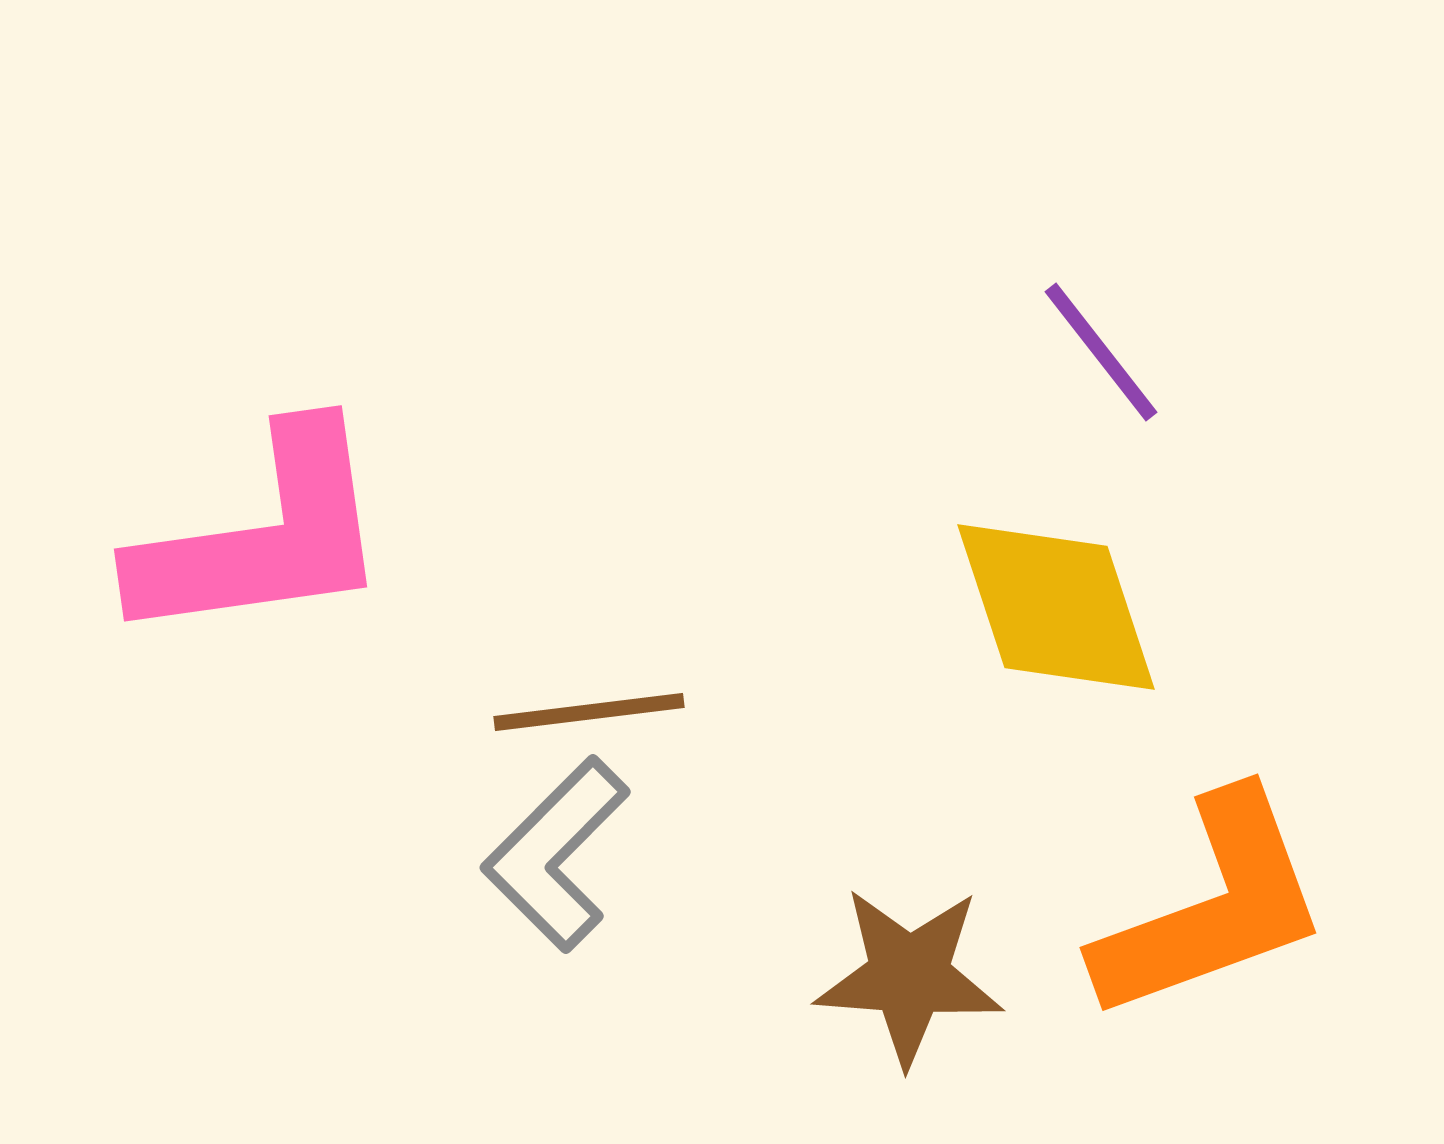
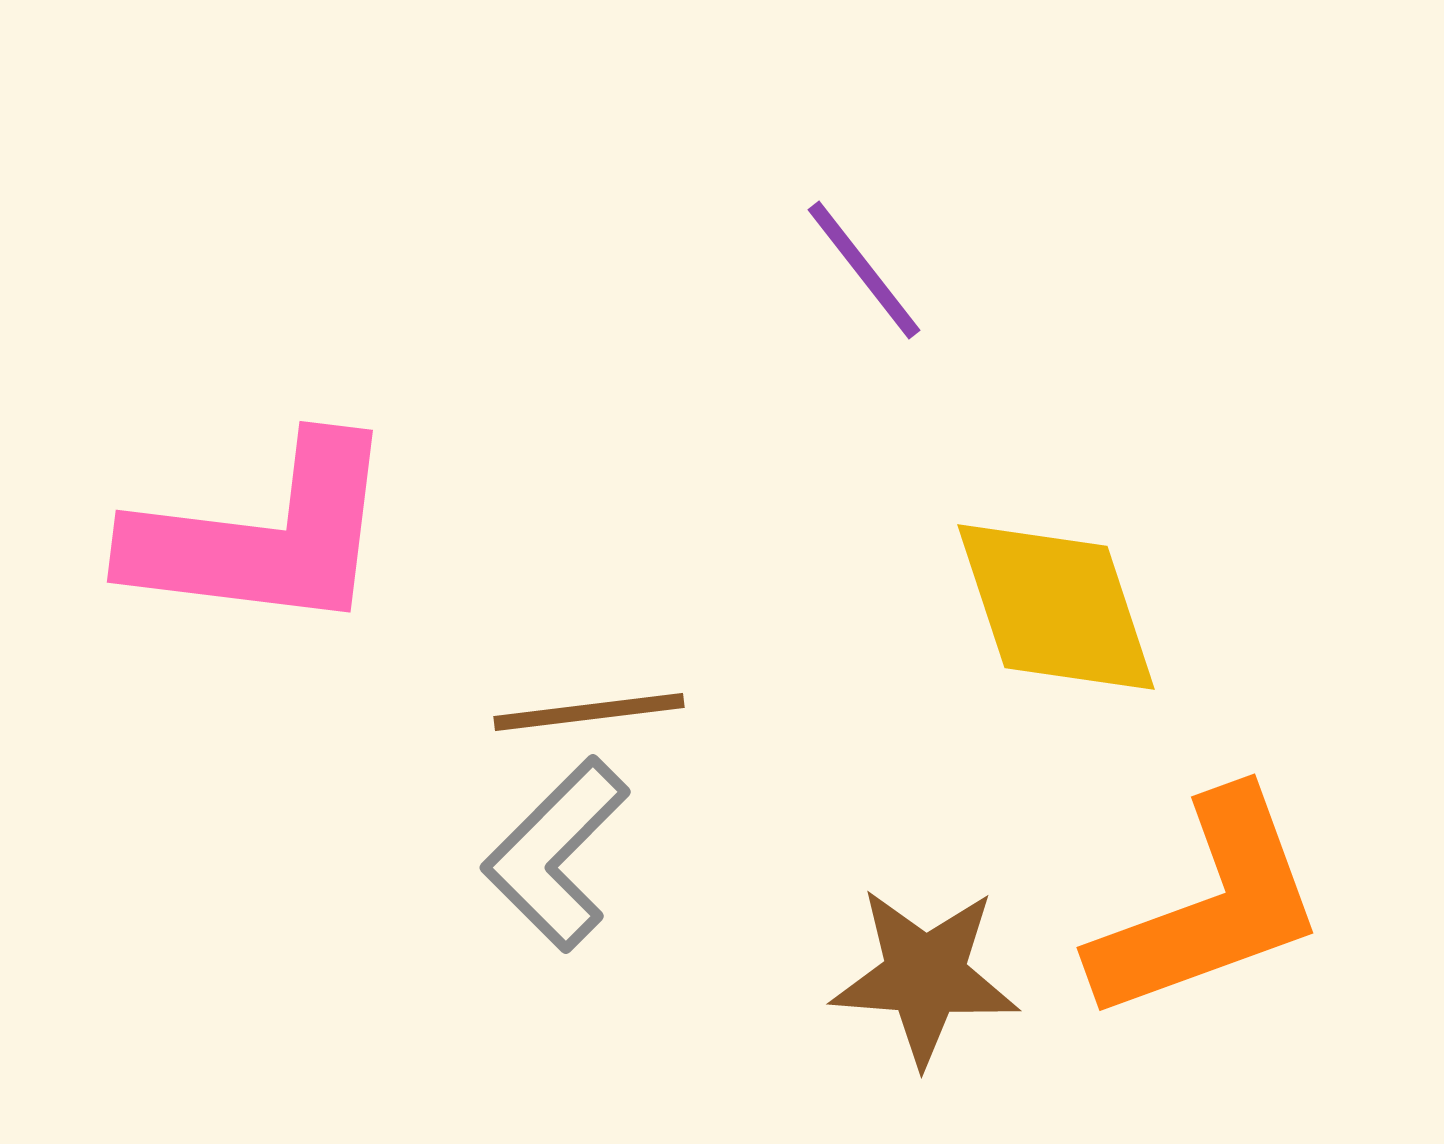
purple line: moved 237 px left, 82 px up
pink L-shape: rotated 15 degrees clockwise
orange L-shape: moved 3 px left
brown star: moved 16 px right
